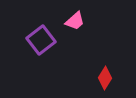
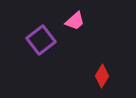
red diamond: moved 3 px left, 2 px up
